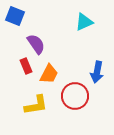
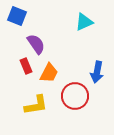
blue square: moved 2 px right
orange trapezoid: moved 1 px up
